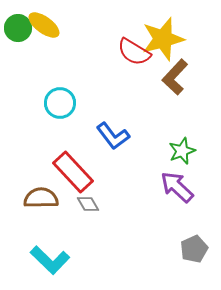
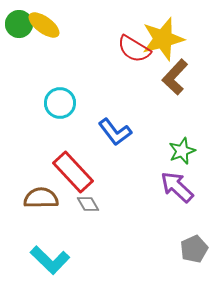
green circle: moved 1 px right, 4 px up
red semicircle: moved 3 px up
blue L-shape: moved 2 px right, 4 px up
